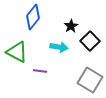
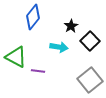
green triangle: moved 1 px left, 5 px down
purple line: moved 2 px left
gray square: rotated 20 degrees clockwise
